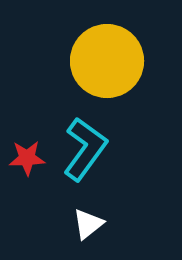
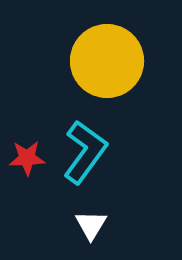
cyan L-shape: moved 3 px down
white triangle: moved 3 px right, 1 px down; rotated 20 degrees counterclockwise
